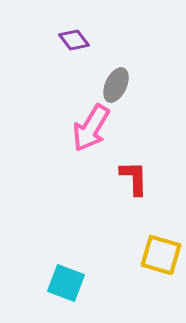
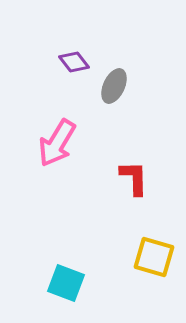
purple diamond: moved 22 px down
gray ellipse: moved 2 px left, 1 px down
pink arrow: moved 34 px left, 15 px down
yellow square: moved 7 px left, 2 px down
